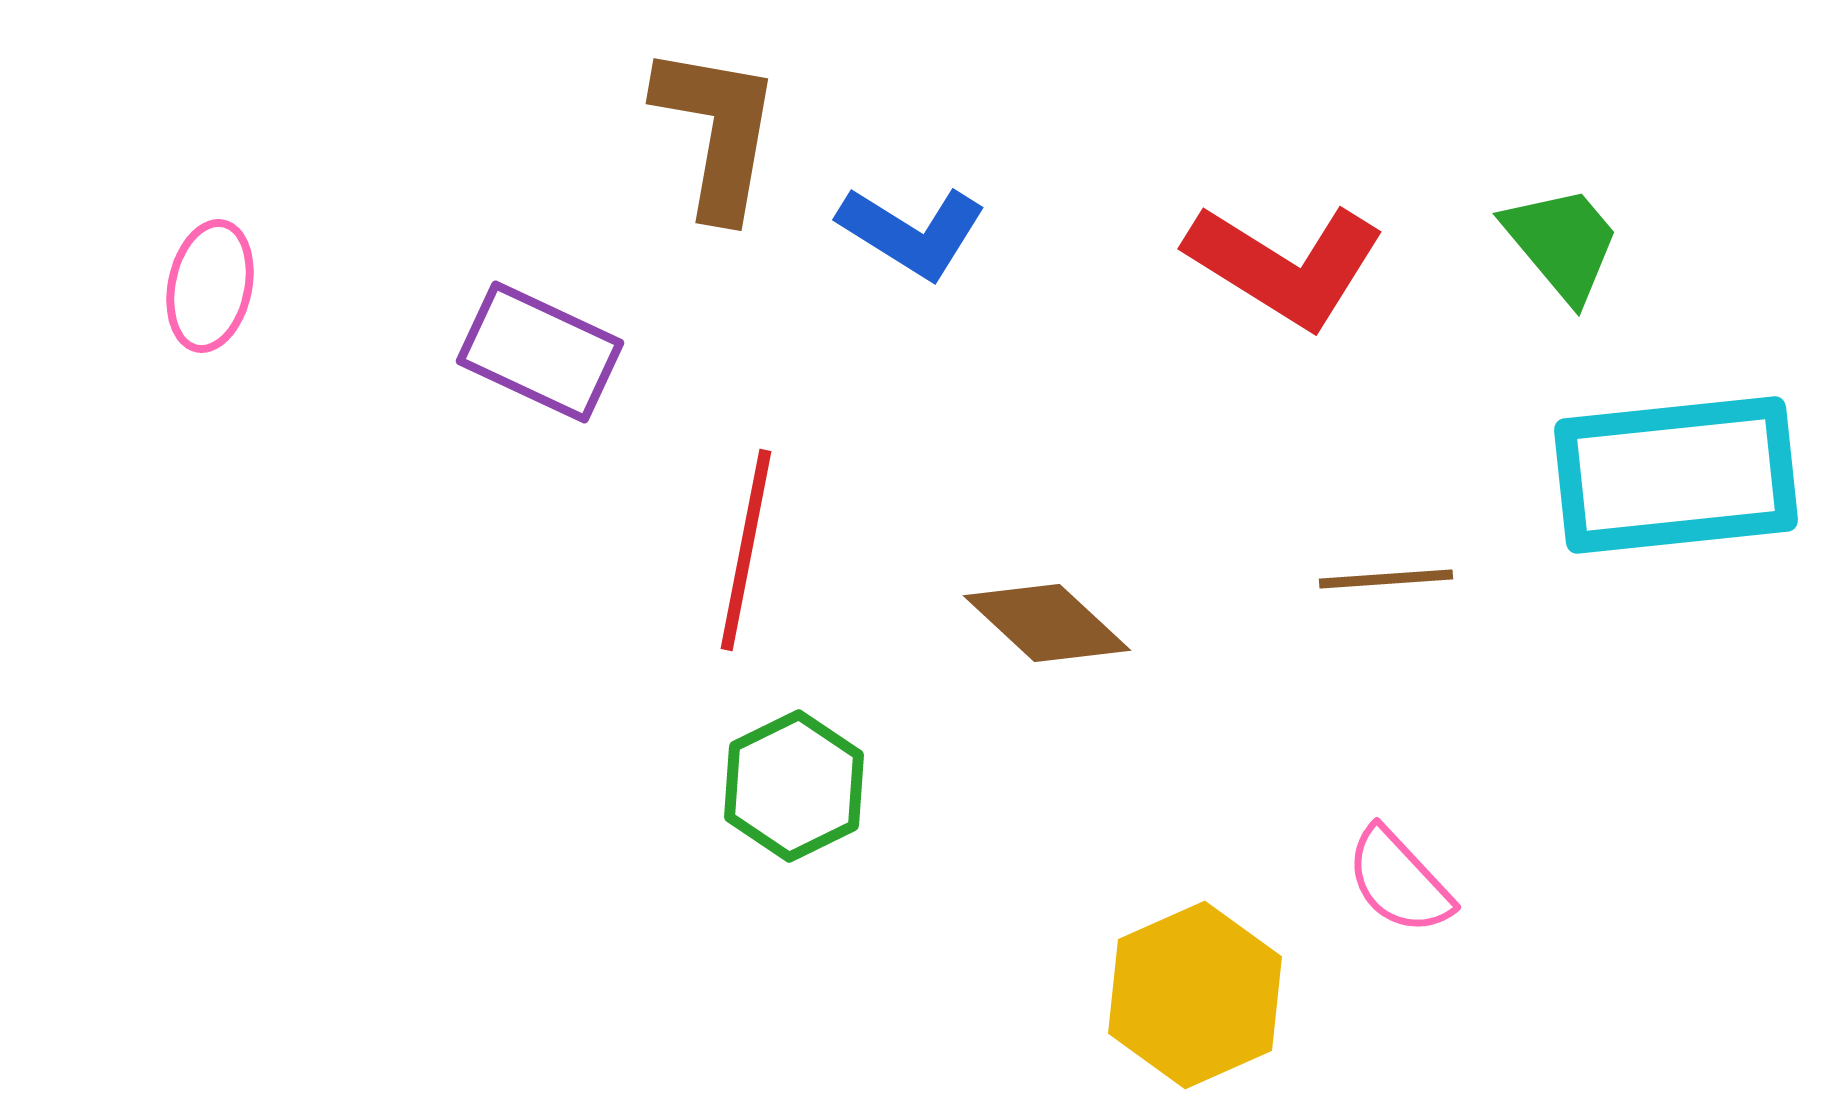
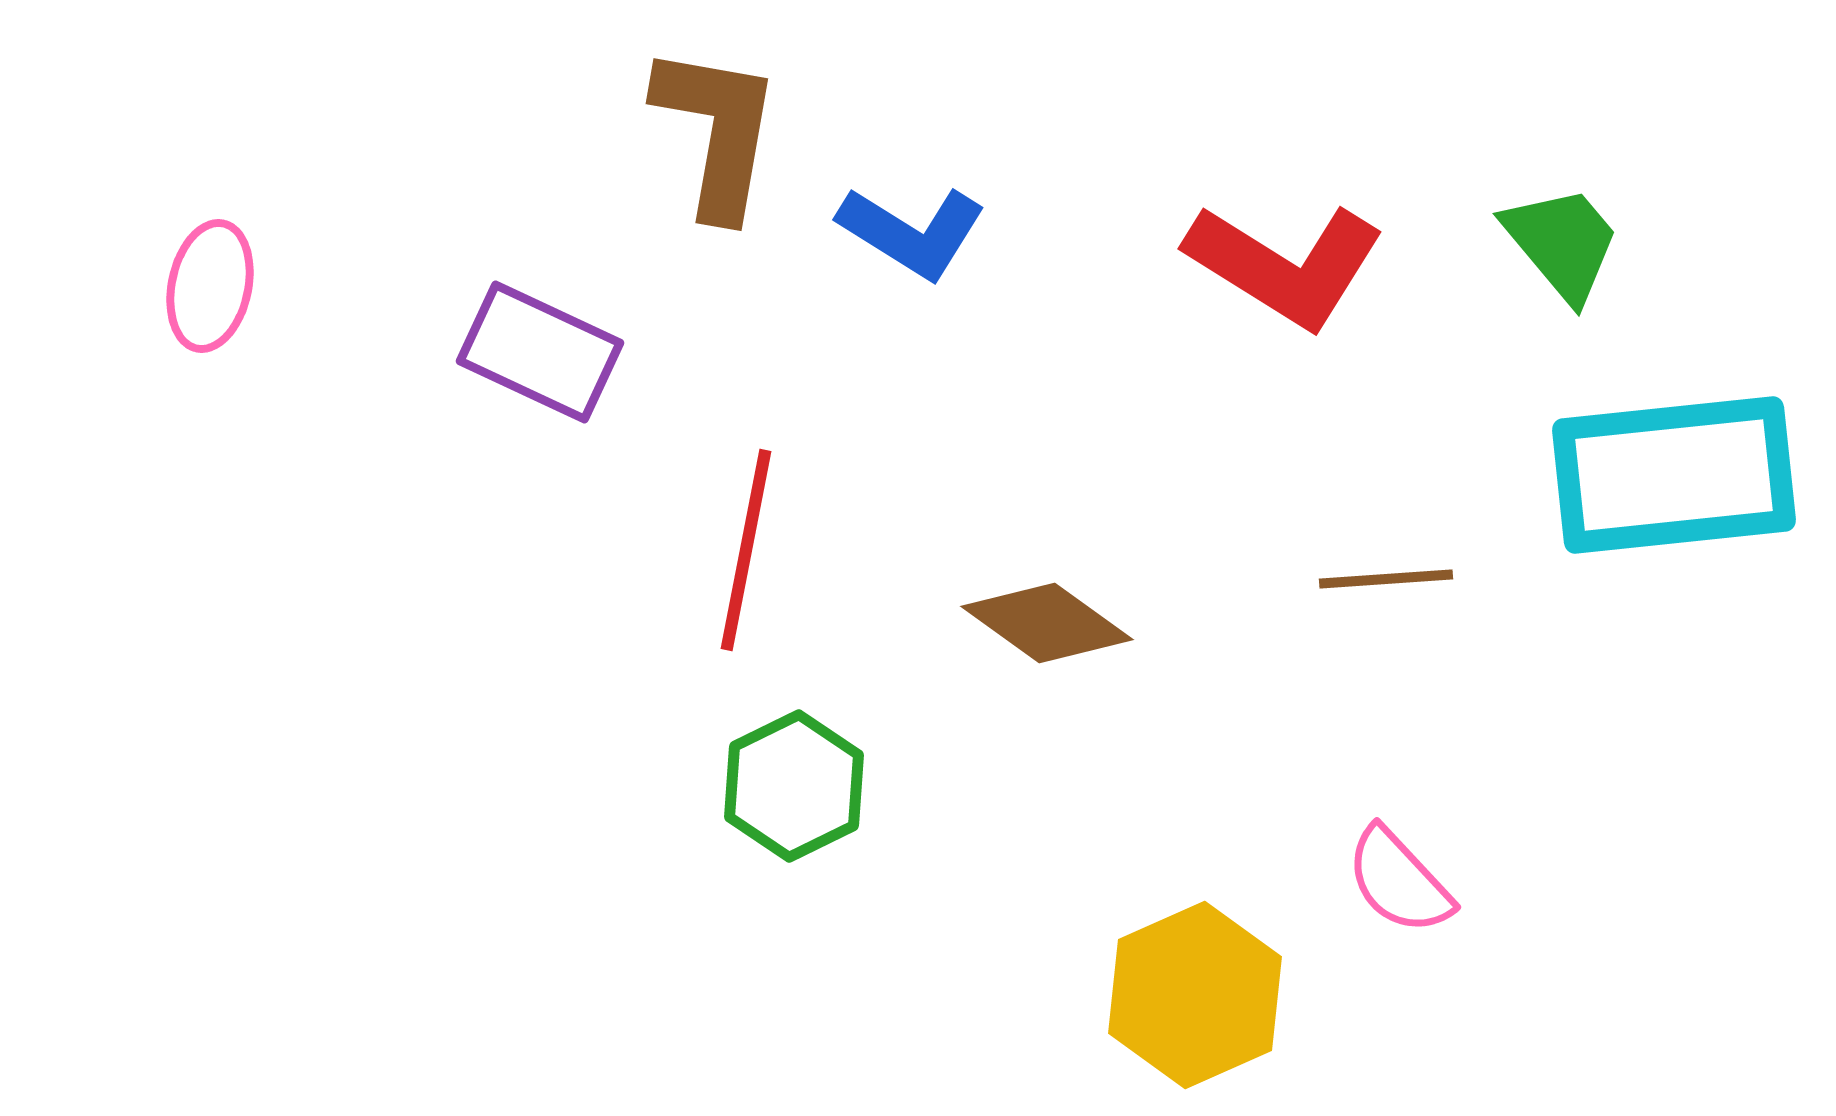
cyan rectangle: moved 2 px left
brown diamond: rotated 7 degrees counterclockwise
